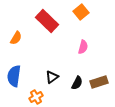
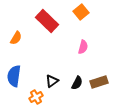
black triangle: moved 4 px down
